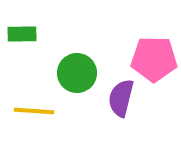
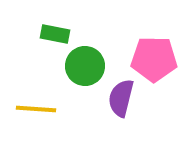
green rectangle: moved 33 px right; rotated 12 degrees clockwise
green circle: moved 8 px right, 7 px up
yellow line: moved 2 px right, 2 px up
